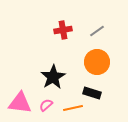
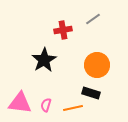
gray line: moved 4 px left, 12 px up
orange circle: moved 3 px down
black star: moved 9 px left, 17 px up
black rectangle: moved 1 px left
pink semicircle: rotated 32 degrees counterclockwise
